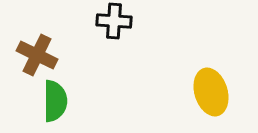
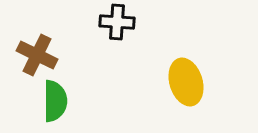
black cross: moved 3 px right, 1 px down
yellow ellipse: moved 25 px left, 10 px up
